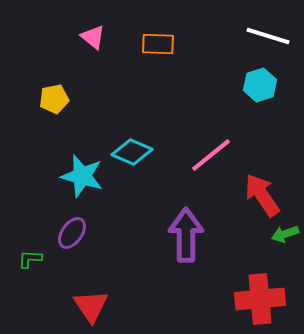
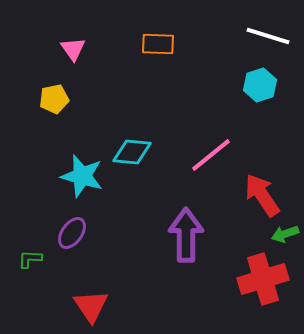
pink triangle: moved 20 px left, 12 px down; rotated 16 degrees clockwise
cyan diamond: rotated 18 degrees counterclockwise
red cross: moved 3 px right, 20 px up; rotated 12 degrees counterclockwise
